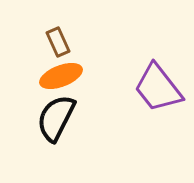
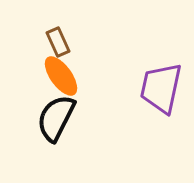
orange ellipse: rotated 75 degrees clockwise
purple trapezoid: moved 3 px right; rotated 50 degrees clockwise
